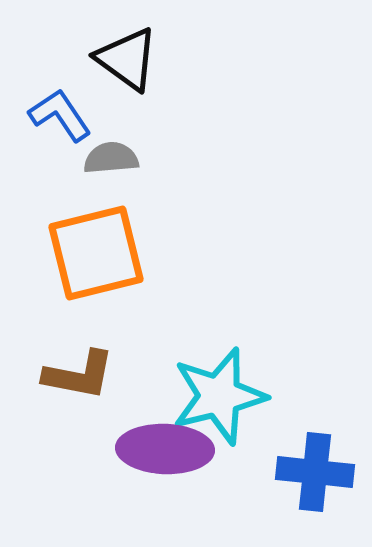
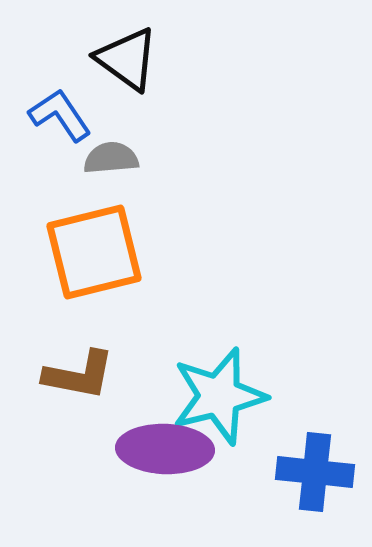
orange square: moved 2 px left, 1 px up
